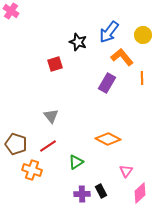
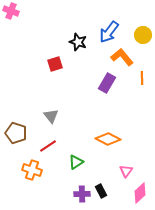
pink cross: rotated 14 degrees counterclockwise
brown pentagon: moved 11 px up
